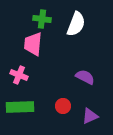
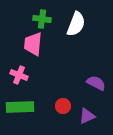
purple semicircle: moved 11 px right, 6 px down
purple triangle: moved 3 px left
